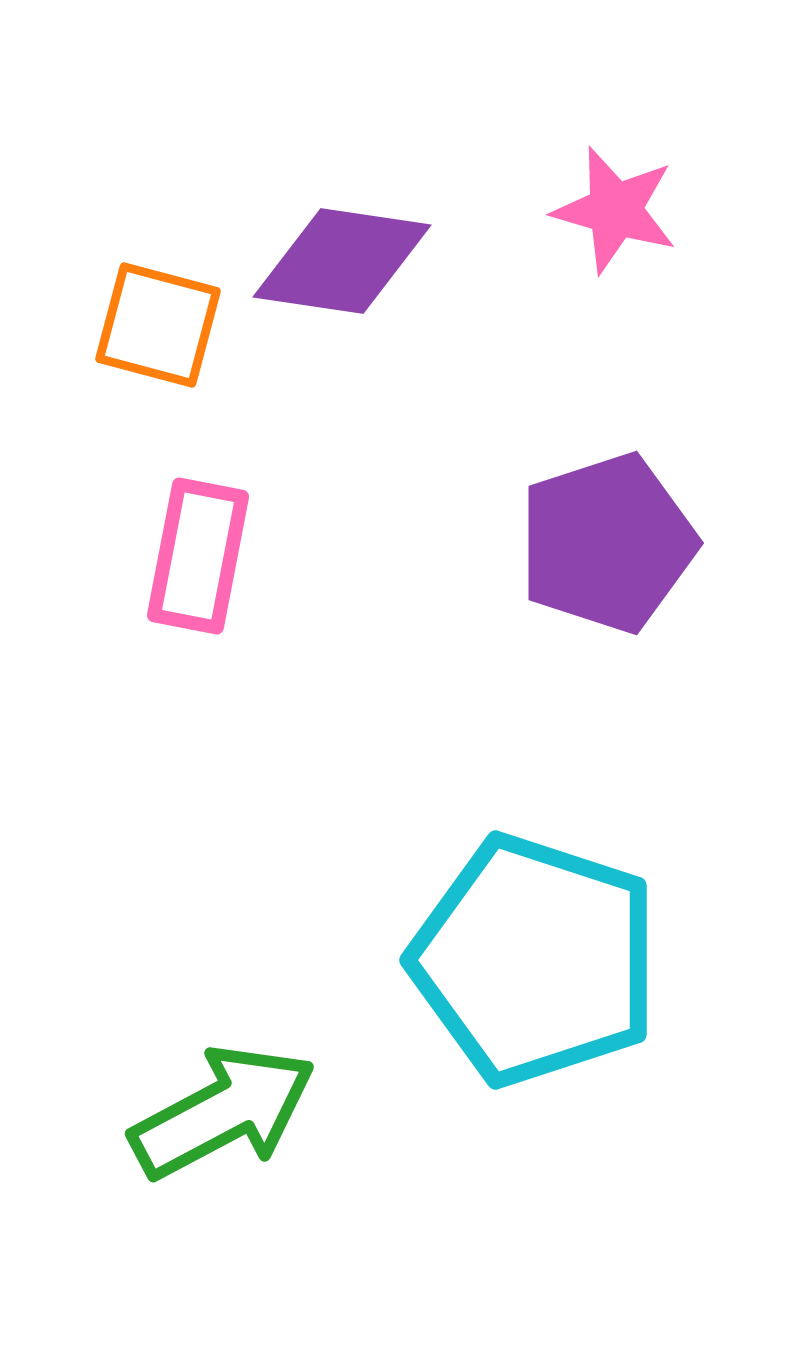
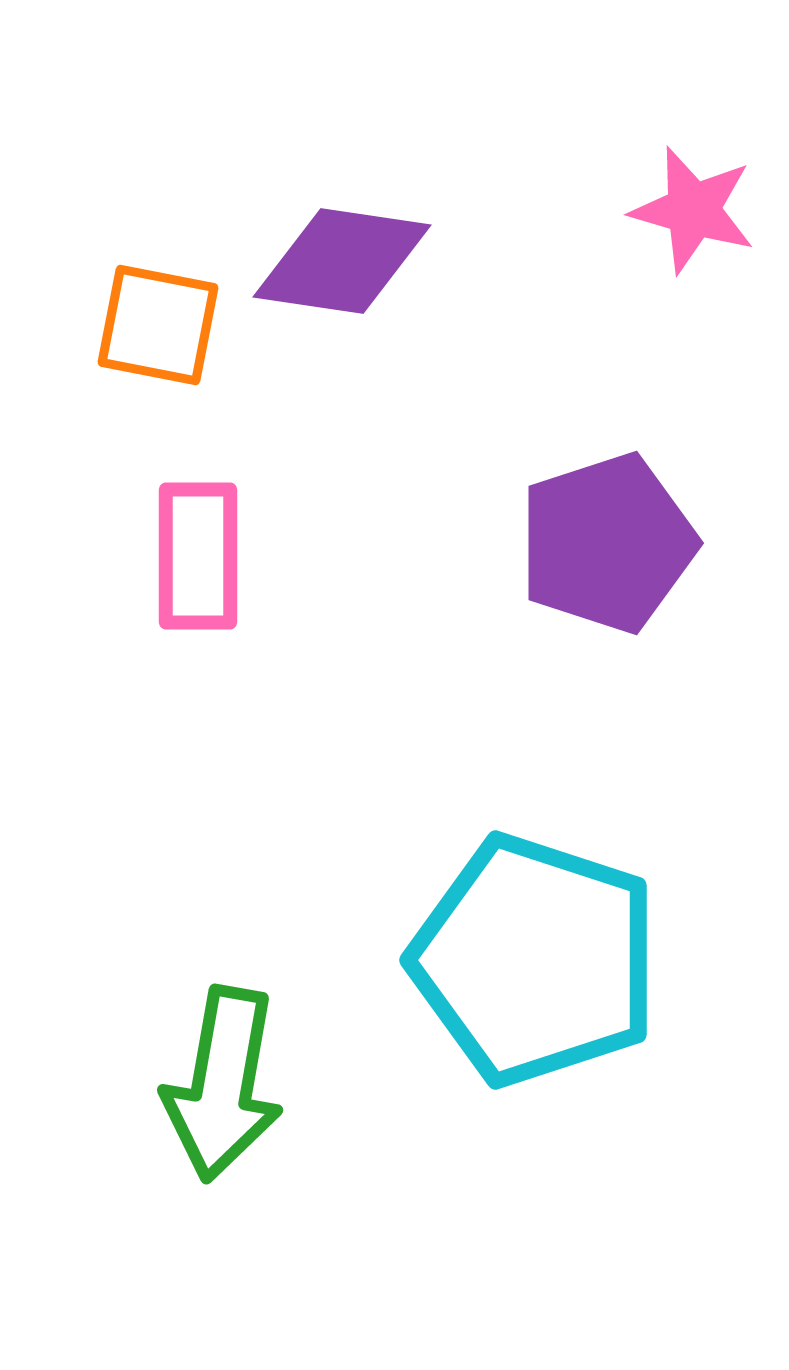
pink star: moved 78 px right
orange square: rotated 4 degrees counterclockwise
pink rectangle: rotated 11 degrees counterclockwise
green arrow: moved 28 px up; rotated 128 degrees clockwise
